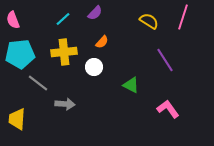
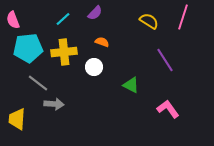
orange semicircle: rotated 112 degrees counterclockwise
cyan pentagon: moved 8 px right, 6 px up
gray arrow: moved 11 px left
